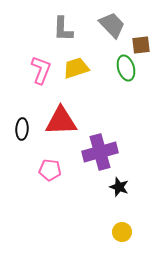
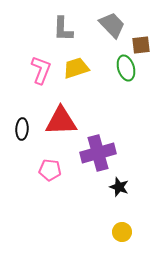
purple cross: moved 2 px left, 1 px down
